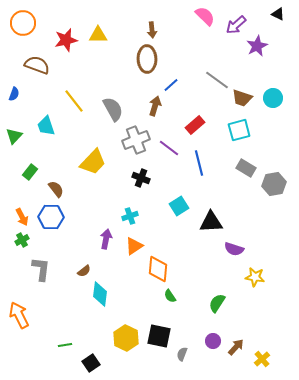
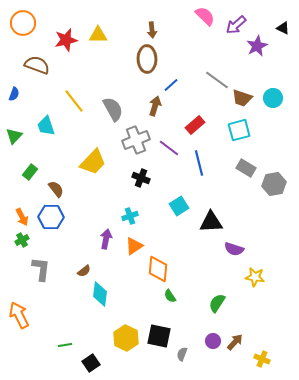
black triangle at (278, 14): moved 5 px right, 14 px down
brown arrow at (236, 347): moved 1 px left, 5 px up
yellow cross at (262, 359): rotated 28 degrees counterclockwise
